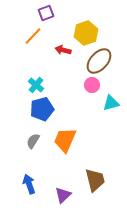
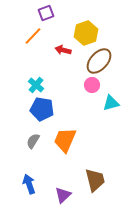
blue pentagon: rotated 25 degrees clockwise
